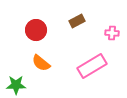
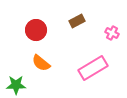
pink cross: rotated 24 degrees clockwise
pink rectangle: moved 1 px right, 2 px down
